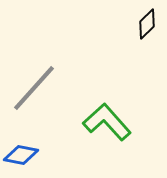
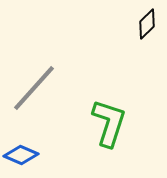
green L-shape: moved 2 px right, 1 px down; rotated 60 degrees clockwise
blue diamond: rotated 12 degrees clockwise
